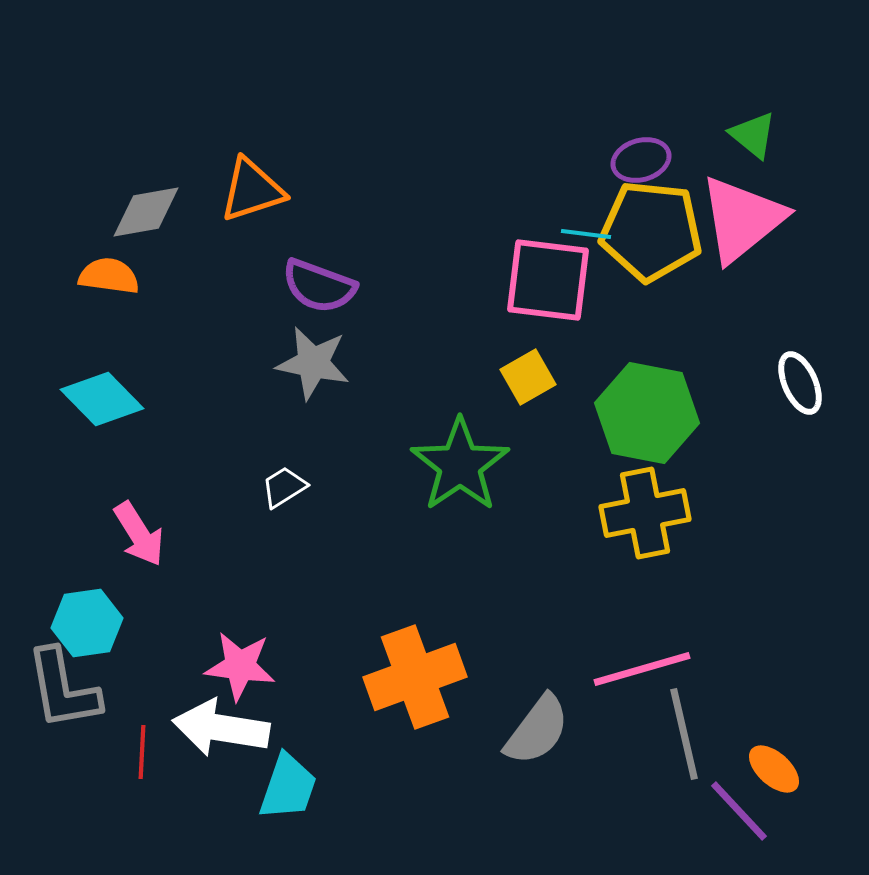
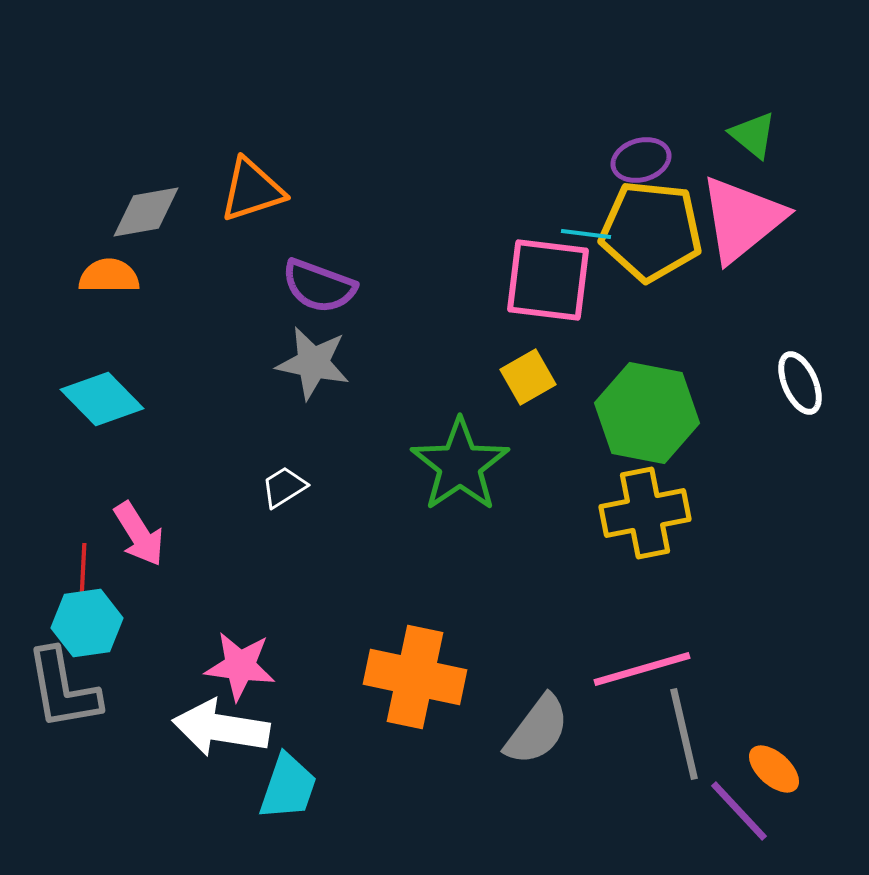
orange semicircle: rotated 8 degrees counterclockwise
orange cross: rotated 32 degrees clockwise
red line: moved 59 px left, 182 px up
